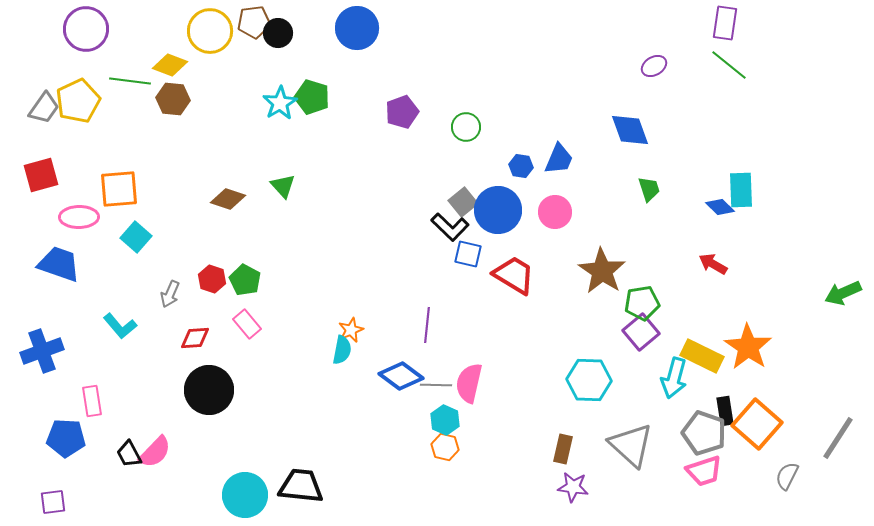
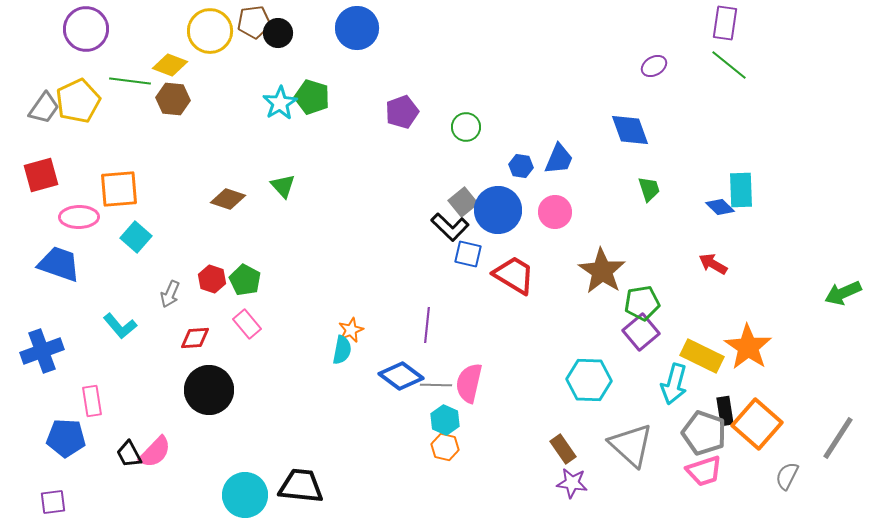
cyan arrow at (674, 378): moved 6 px down
brown rectangle at (563, 449): rotated 48 degrees counterclockwise
purple star at (573, 487): moved 1 px left, 4 px up
